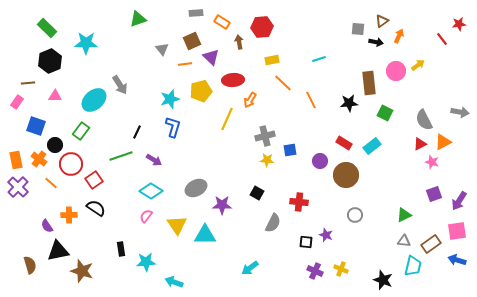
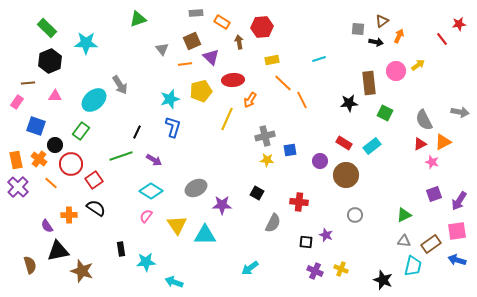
orange line at (311, 100): moved 9 px left
